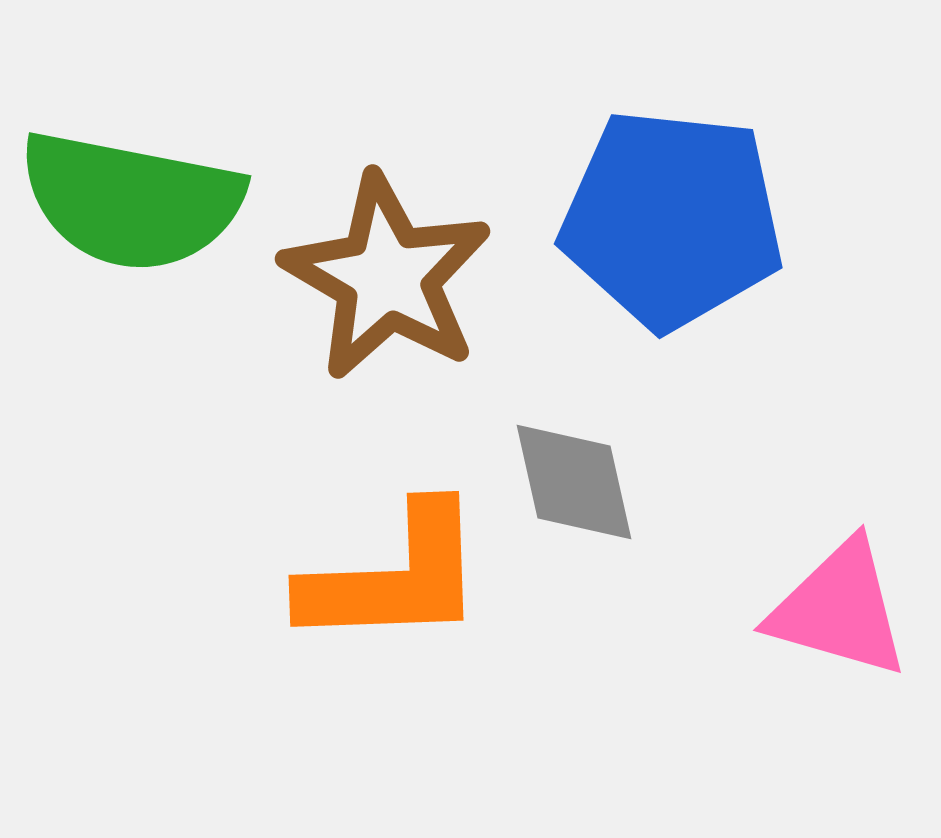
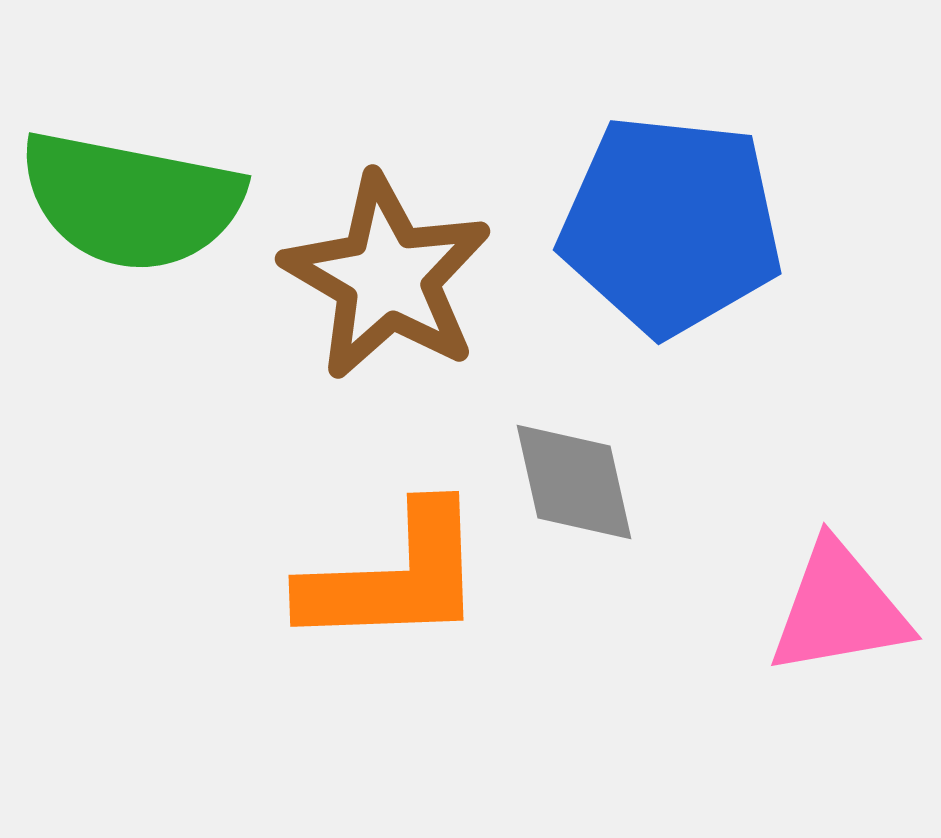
blue pentagon: moved 1 px left, 6 px down
pink triangle: rotated 26 degrees counterclockwise
